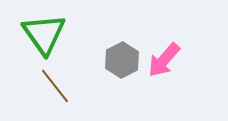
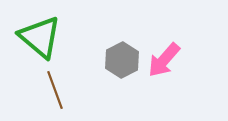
green triangle: moved 4 px left, 3 px down; rotated 15 degrees counterclockwise
brown line: moved 4 px down; rotated 18 degrees clockwise
